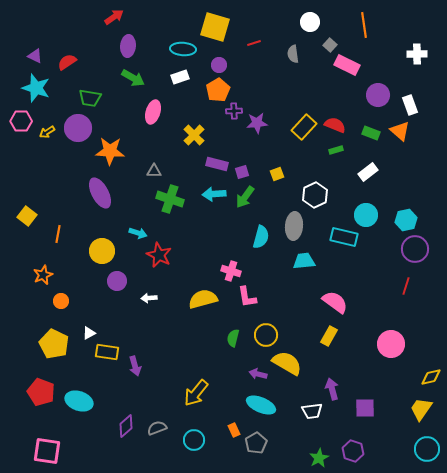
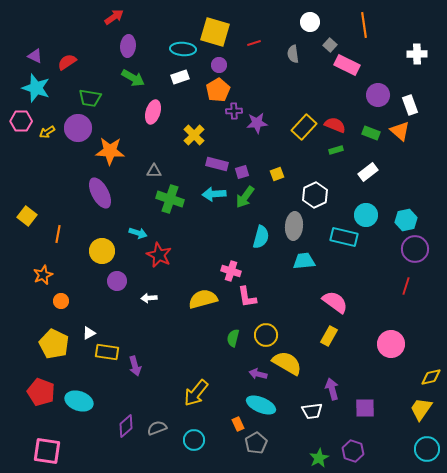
yellow square at (215, 27): moved 5 px down
orange rectangle at (234, 430): moved 4 px right, 6 px up
